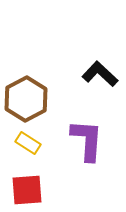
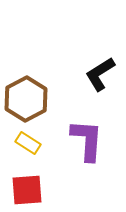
black L-shape: rotated 75 degrees counterclockwise
